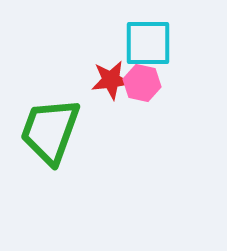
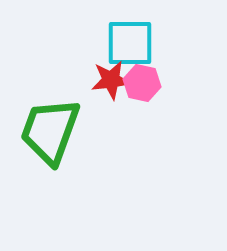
cyan square: moved 18 px left
